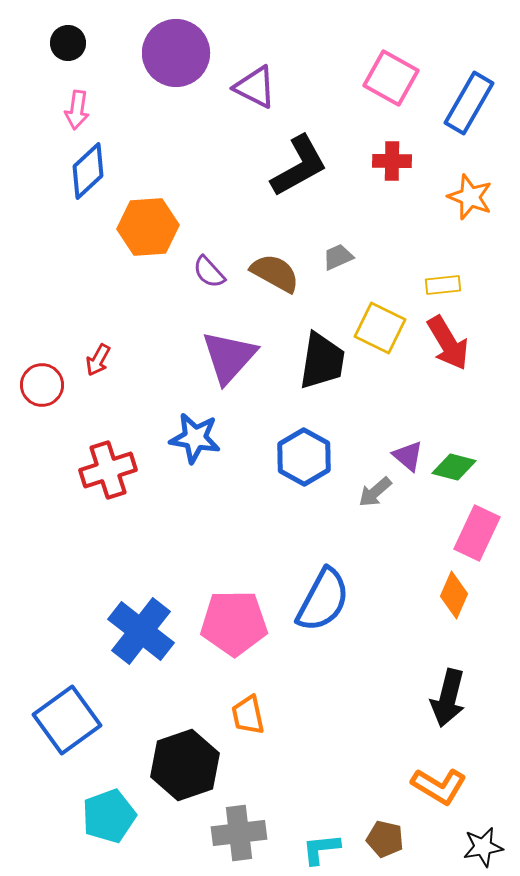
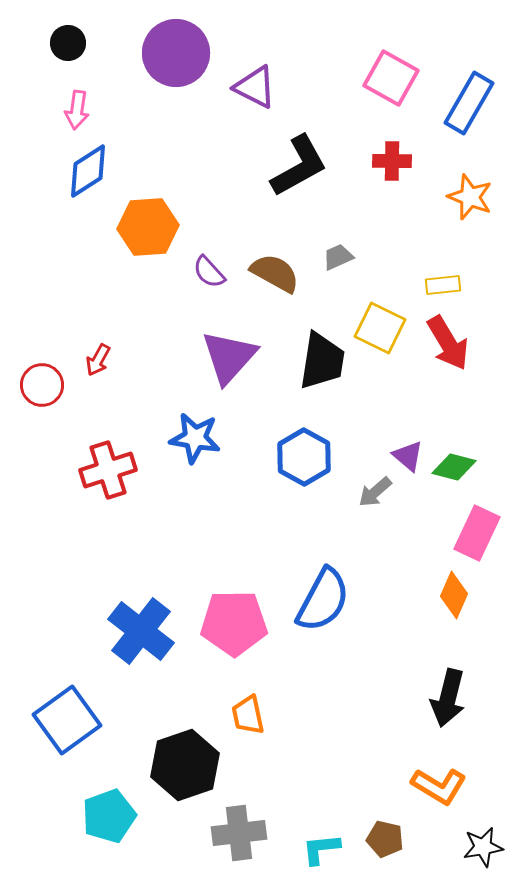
blue diamond at (88, 171): rotated 10 degrees clockwise
